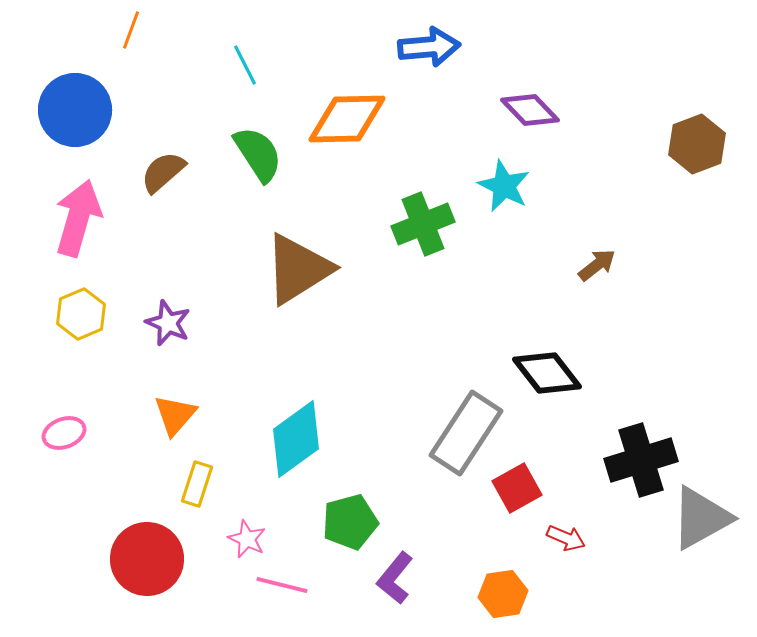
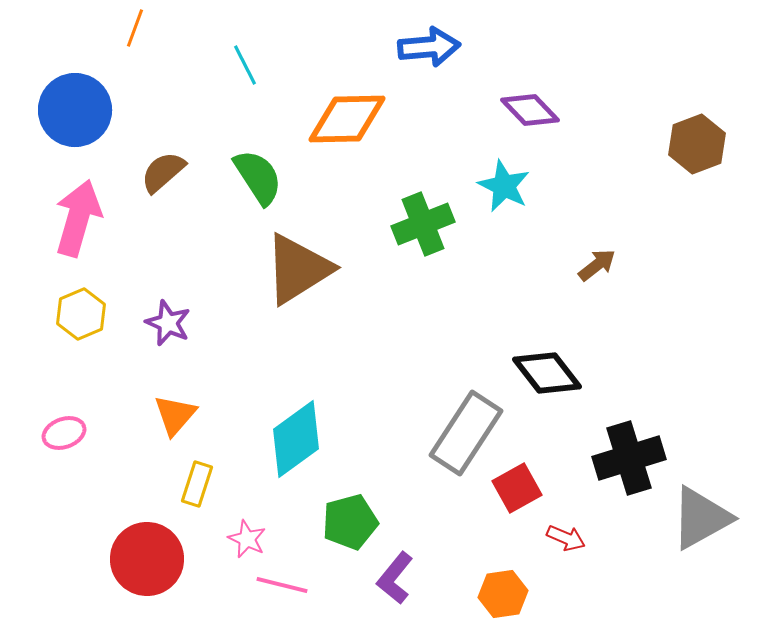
orange line: moved 4 px right, 2 px up
green semicircle: moved 23 px down
black cross: moved 12 px left, 2 px up
